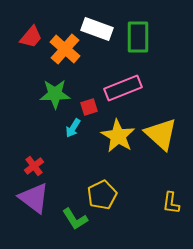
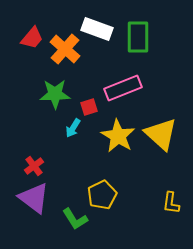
red trapezoid: moved 1 px right, 1 px down
